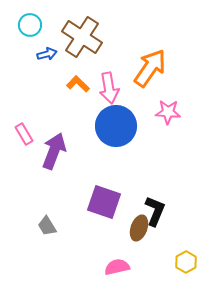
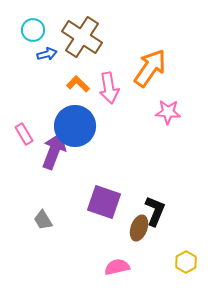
cyan circle: moved 3 px right, 5 px down
blue circle: moved 41 px left
gray trapezoid: moved 4 px left, 6 px up
